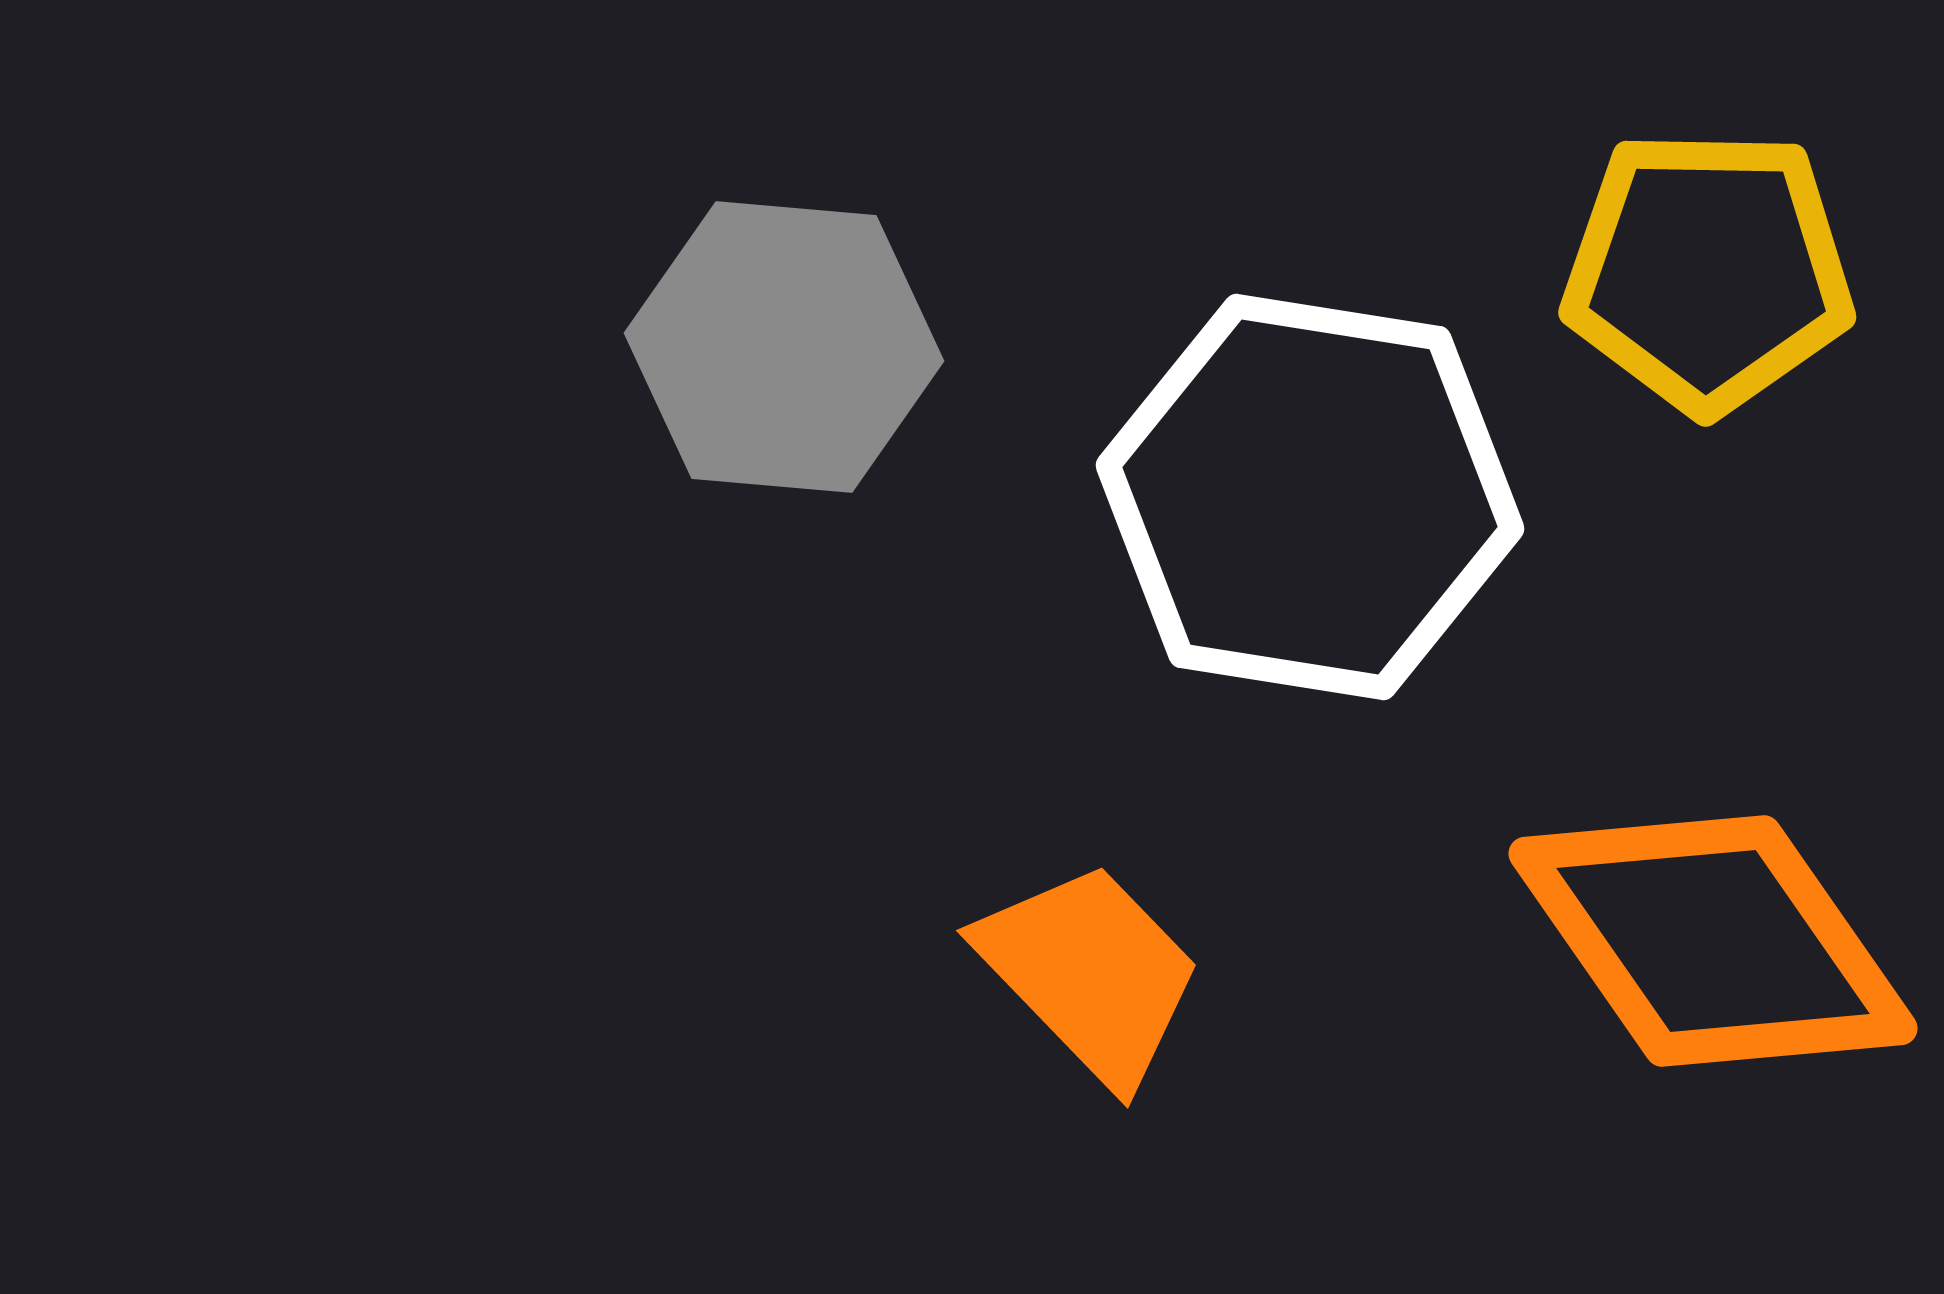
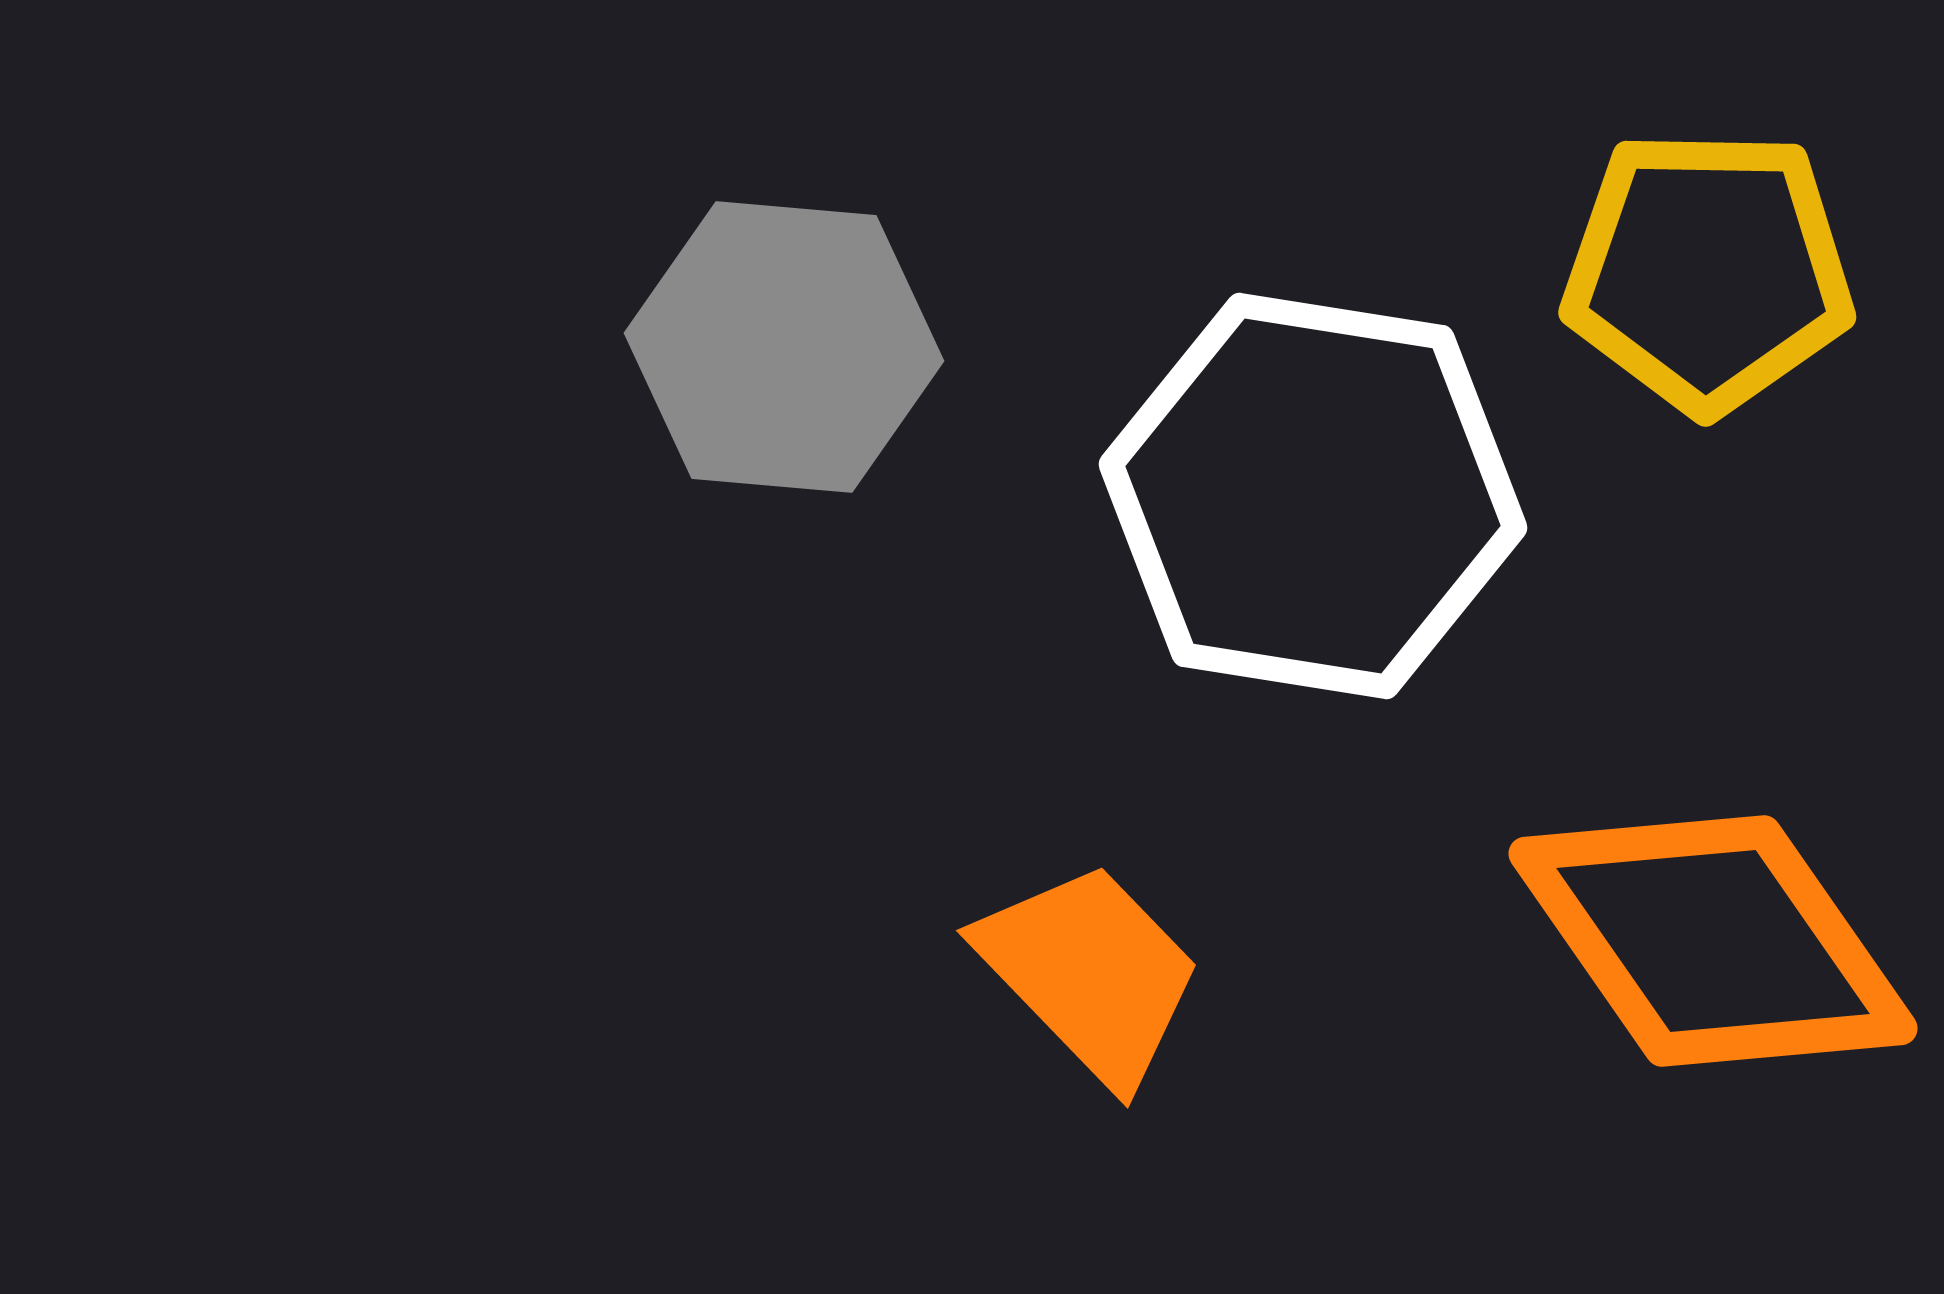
white hexagon: moved 3 px right, 1 px up
